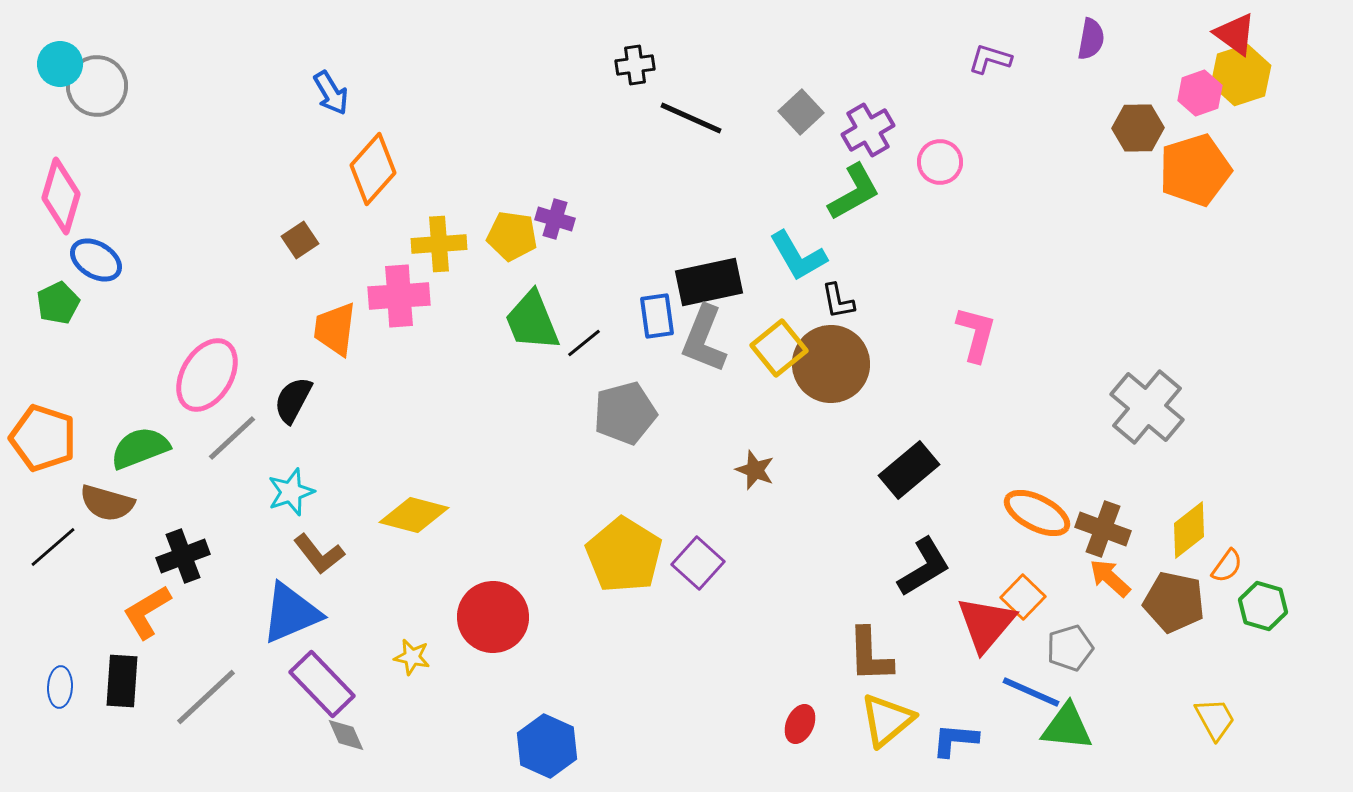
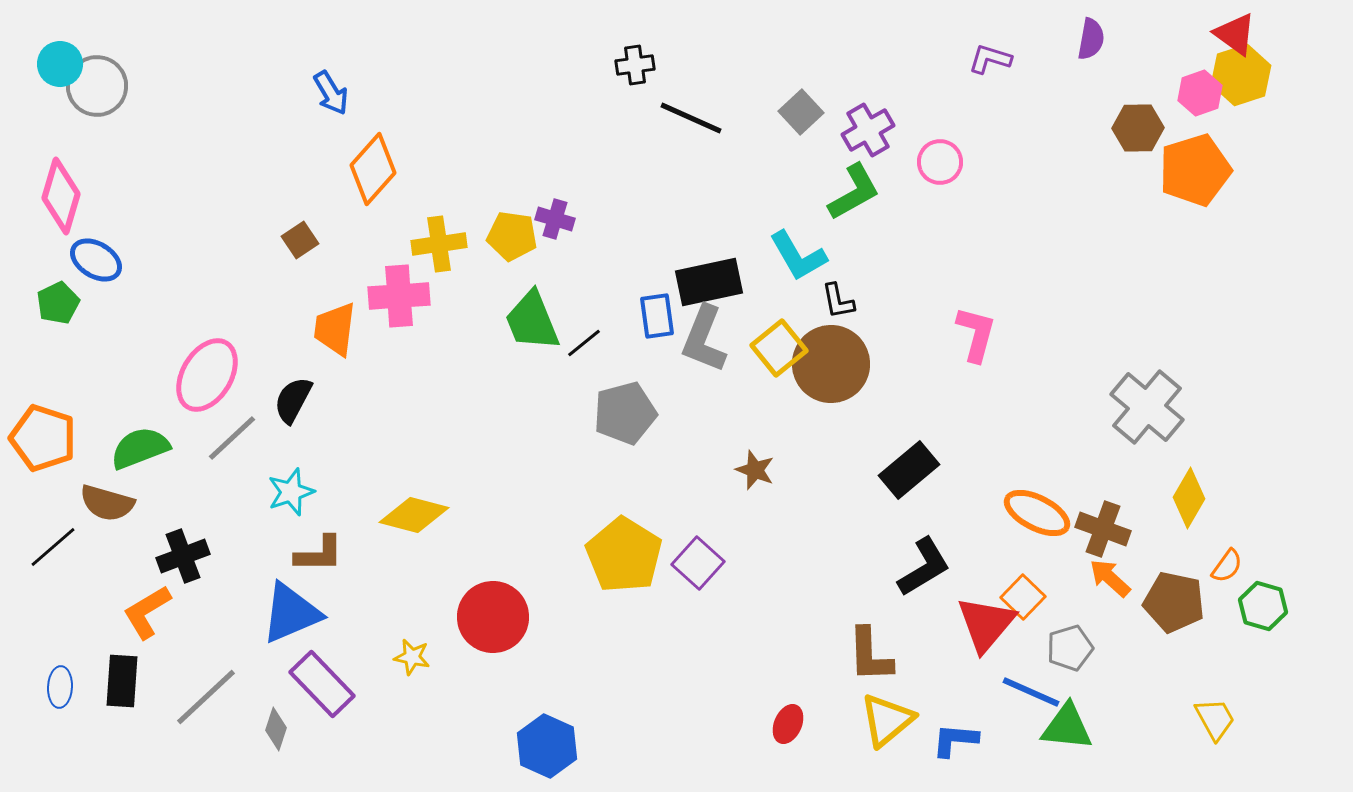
yellow cross at (439, 244): rotated 4 degrees counterclockwise
yellow diamond at (1189, 530): moved 32 px up; rotated 22 degrees counterclockwise
brown L-shape at (319, 554): rotated 52 degrees counterclockwise
red ellipse at (800, 724): moved 12 px left
gray diamond at (346, 735): moved 70 px left, 6 px up; rotated 42 degrees clockwise
